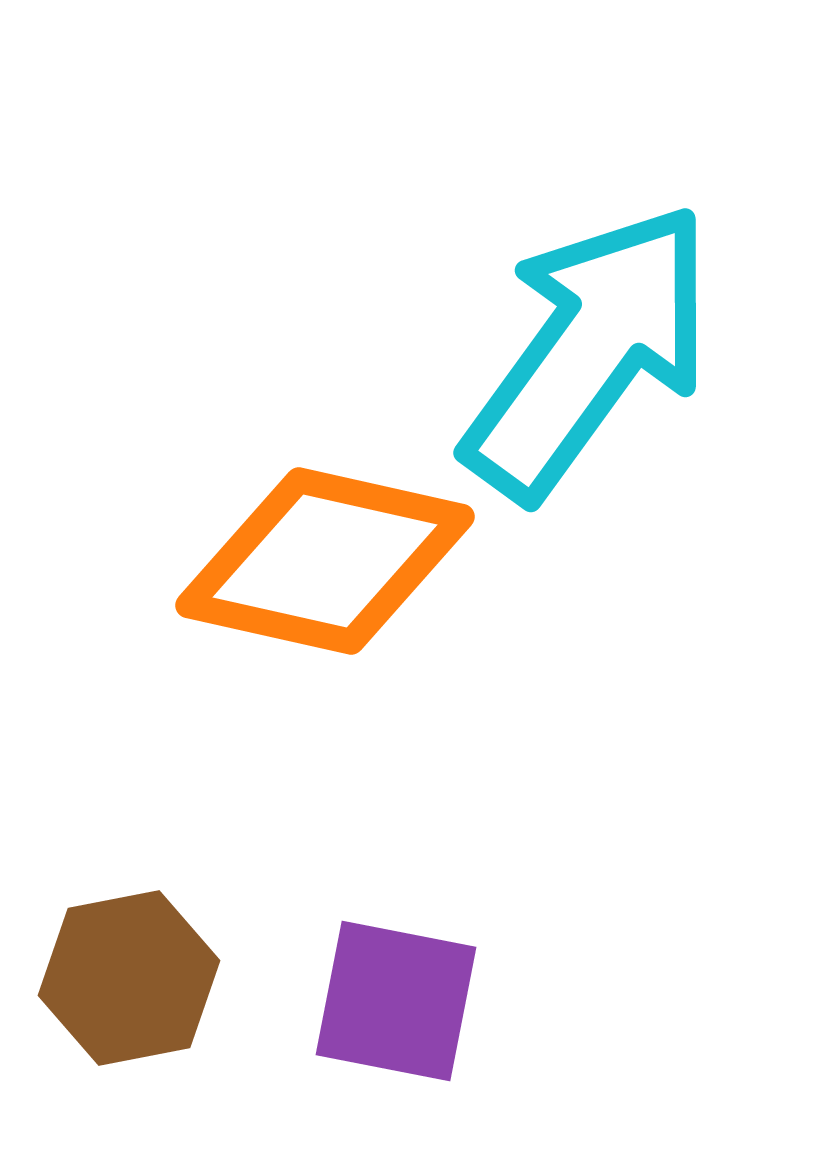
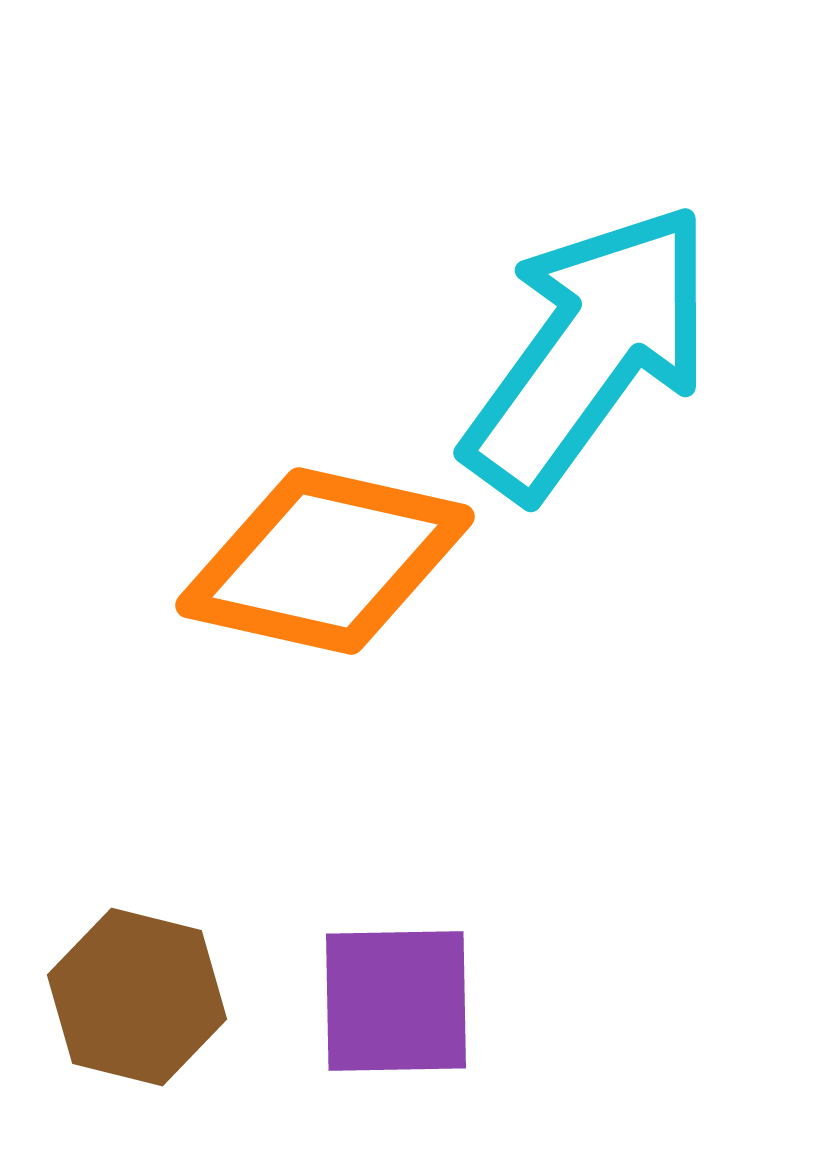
brown hexagon: moved 8 px right, 19 px down; rotated 25 degrees clockwise
purple square: rotated 12 degrees counterclockwise
